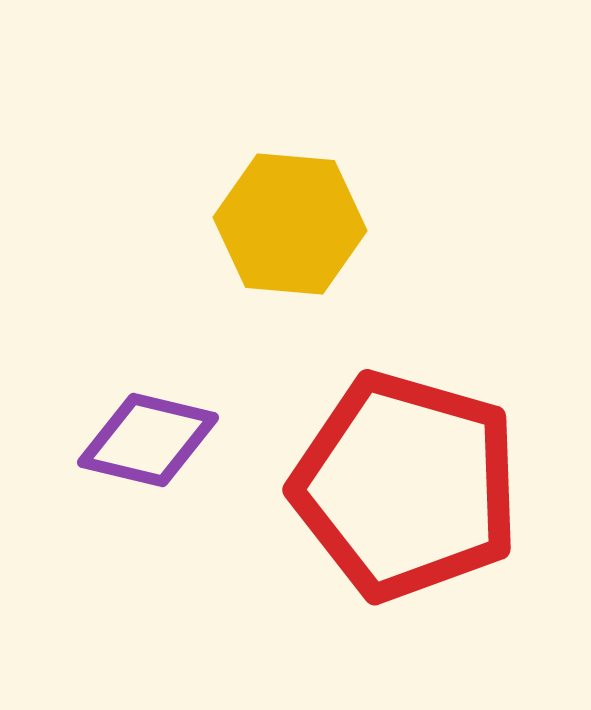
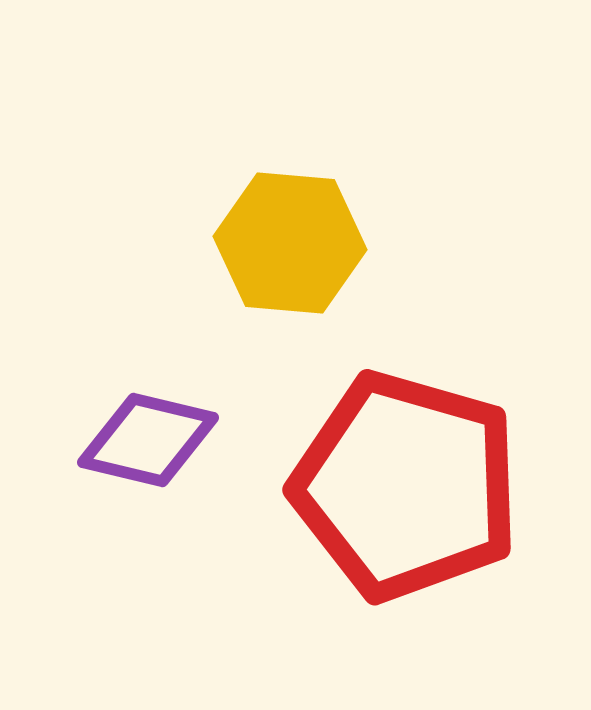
yellow hexagon: moved 19 px down
